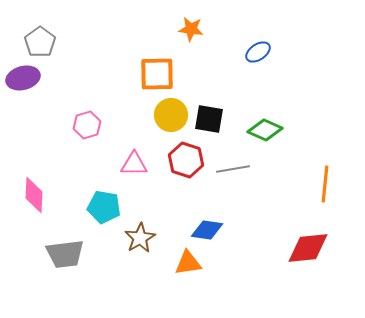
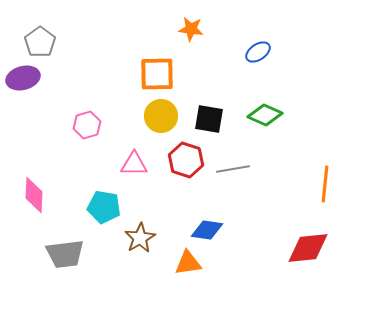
yellow circle: moved 10 px left, 1 px down
green diamond: moved 15 px up
